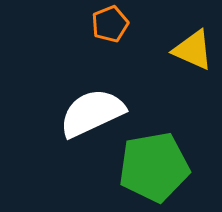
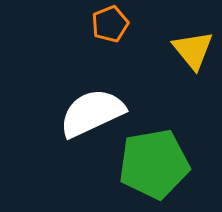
yellow triangle: rotated 27 degrees clockwise
green pentagon: moved 3 px up
